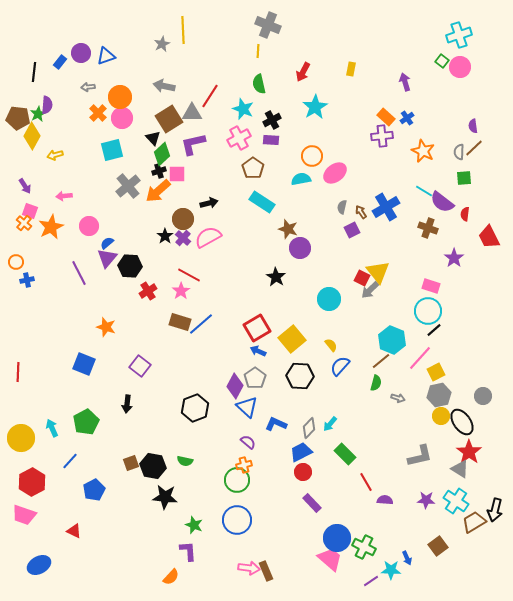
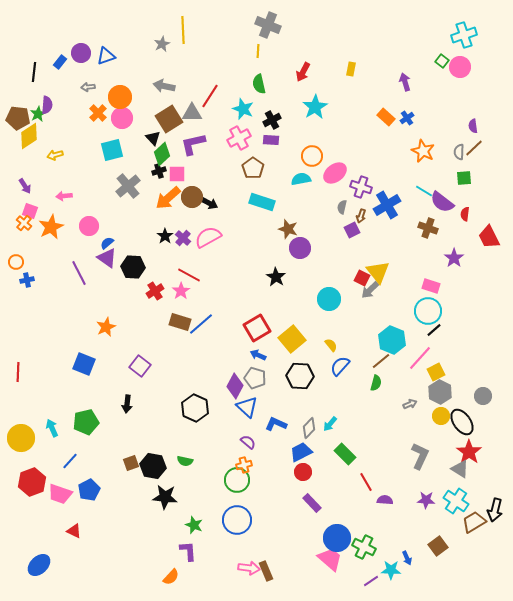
cyan cross at (459, 35): moved 5 px right
yellow diamond at (32, 136): moved 3 px left; rotated 28 degrees clockwise
purple cross at (382, 136): moved 21 px left, 51 px down; rotated 25 degrees clockwise
orange arrow at (158, 191): moved 10 px right, 7 px down
cyan rectangle at (262, 202): rotated 15 degrees counterclockwise
black arrow at (209, 203): rotated 42 degrees clockwise
blue cross at (386, 207): moved 1 px right, 2 px up
brown arrow at (361, 212): moved 4 px down; rotated 128 degrees counterclockwise
brown circle at (183, 219): moved 9 px right, 22 px up
purple triangle at (107, 258): rotated 35 degrees counterclockwise
black hexagon at (130, 266): moved 3 px right, 1 px down
red cross at (148, 291): moved 7 px right
orange star at (106, 327): rotated 30 degrees clockwise
blue arrow at (258, 351): moved 4 px down
gray pentagon at (255, 378): rotated 20 degrees counterclockwise
gray hexagon at (439, 395): moved 1 px right, 3 px up; rotated 20 degrees counterclockwise
gray arrow at (398, 398): moved 12 px right, 6 px down; rotated 40 degrees counterclockwise
black hexagon at (195, 408): rotated 16 degrees counterclockwise
green pentagon at (86, 422): rotated 15 degrees clockwise
gray L-shape at (420, 456): rotated 52 degrees counterclockwise
red hexagon at (32, 482): rotated 8 degrees clockwise
blue pentagon at (94, 490): moved 5 px left
pink trapezoid at (24, 515): moved 36 px right, 21 px up
blue ellipse at (39, 565): rotated 15 degrees counterclockwise
